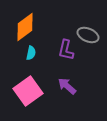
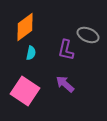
purple arrow: moved 2 px left, 2 px up
pink square: moved 3 px left; rotated 20 degrees counterclockwise
